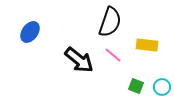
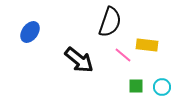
pink line: moved 10 px right
green square: rotated 21 degrees counterclockwise
